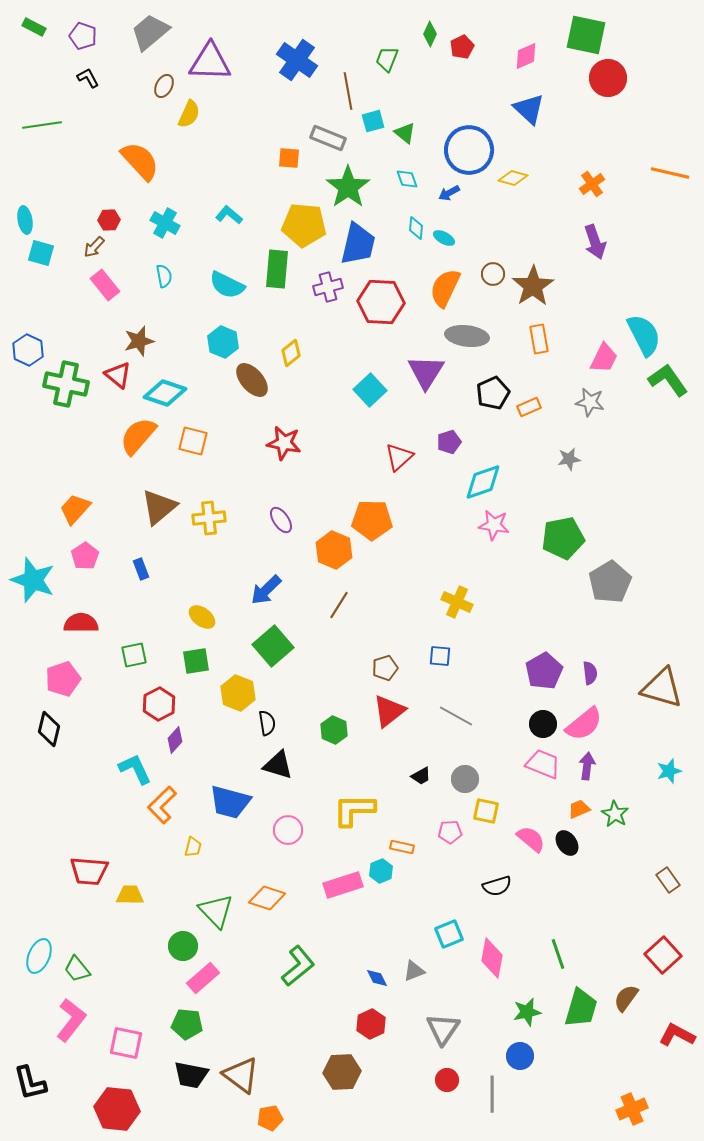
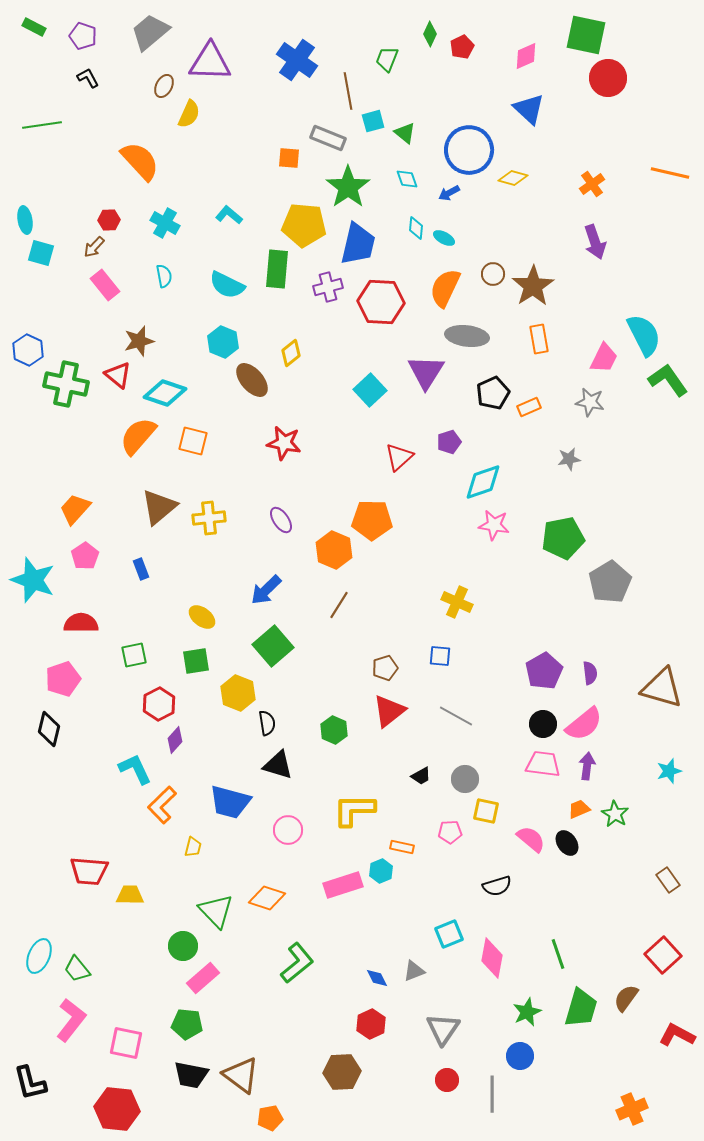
pink trapezoid at (543, 764): rotated 15 degrees counterclockwise
green L-shape at (298, 966): moved 1 px left, 3 px up
green star at (527, 1012): rotated 12 degrees counterclockwise
